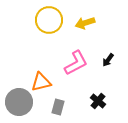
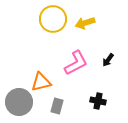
yellow circle: moved 4 px right, 1 px up
black cross: rotated 28 degrees counterclockwise
gray rectangle: moved 1 px left, 1 px up
